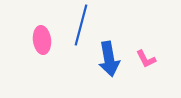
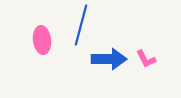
blue arrow: rotated 80 degrees counterclockwise
